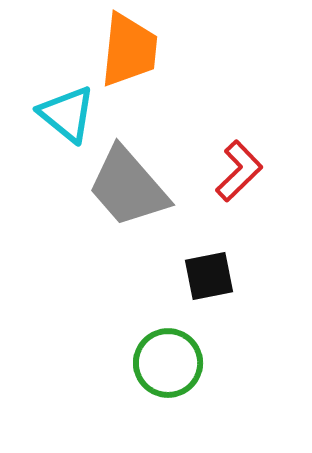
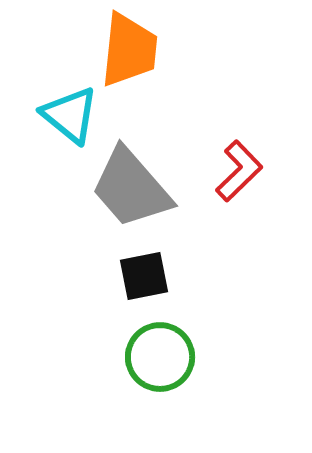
cyan triangle: moved 3 px right, 1 px down
gray trapezoid: moved 3 px right, 1 px down
black square: moved 65 px left
green circle: moved 8 px left, 6 px up
